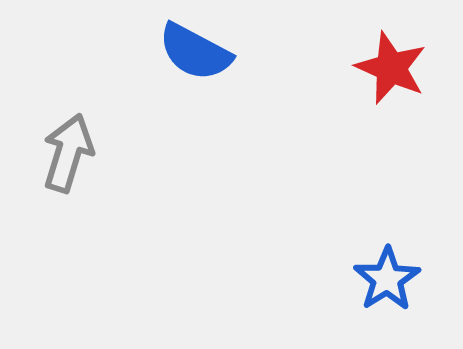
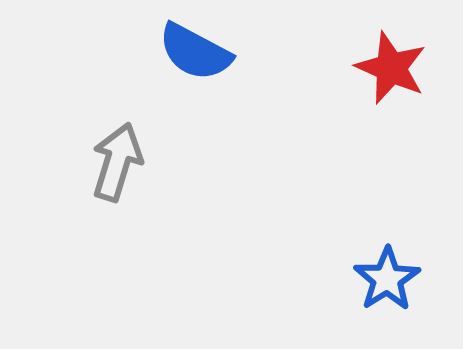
gray arrow: moved 49 px right, 9 px down
